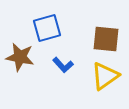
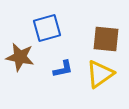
blue L-shape: moved 4 px down; rotated 60 degrees counterclockwise
yellow triangle: moved 5 px left, 2 px up
